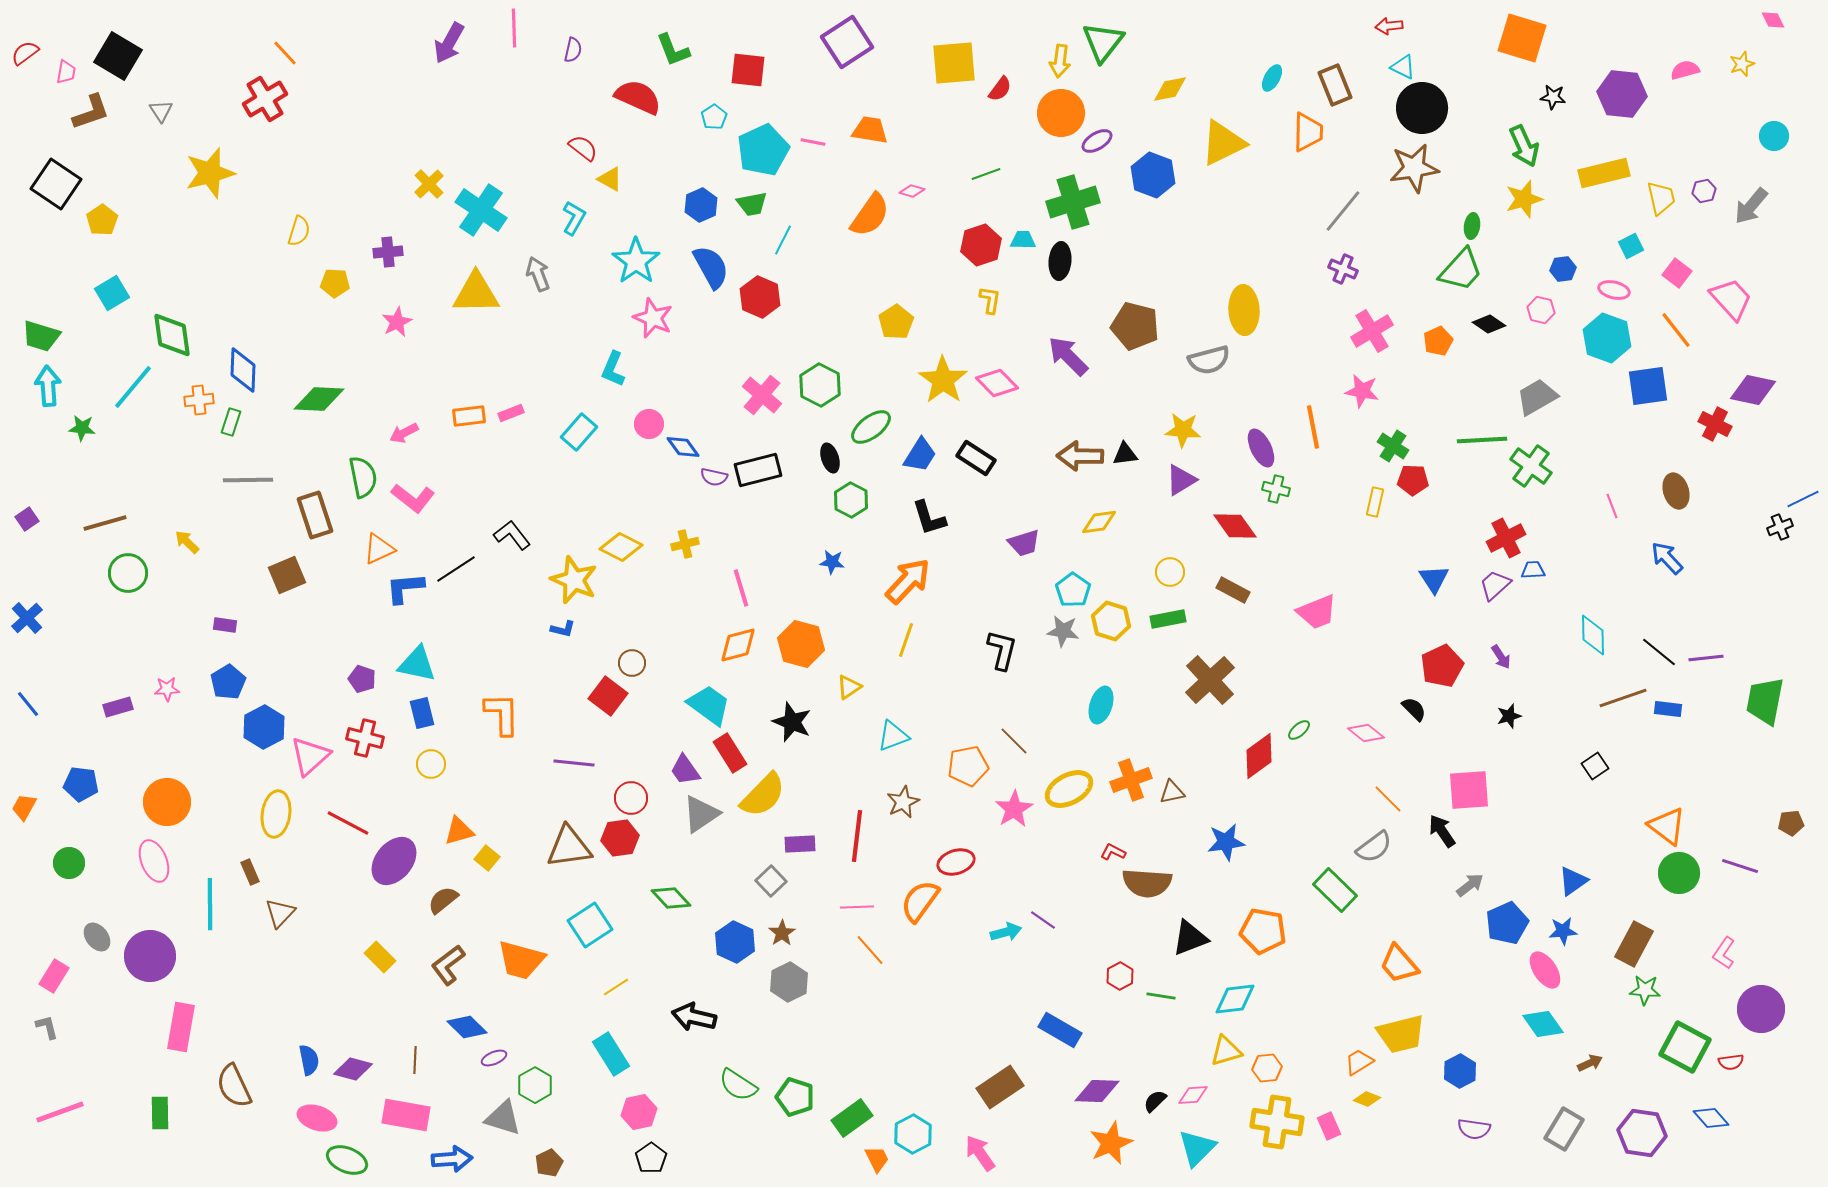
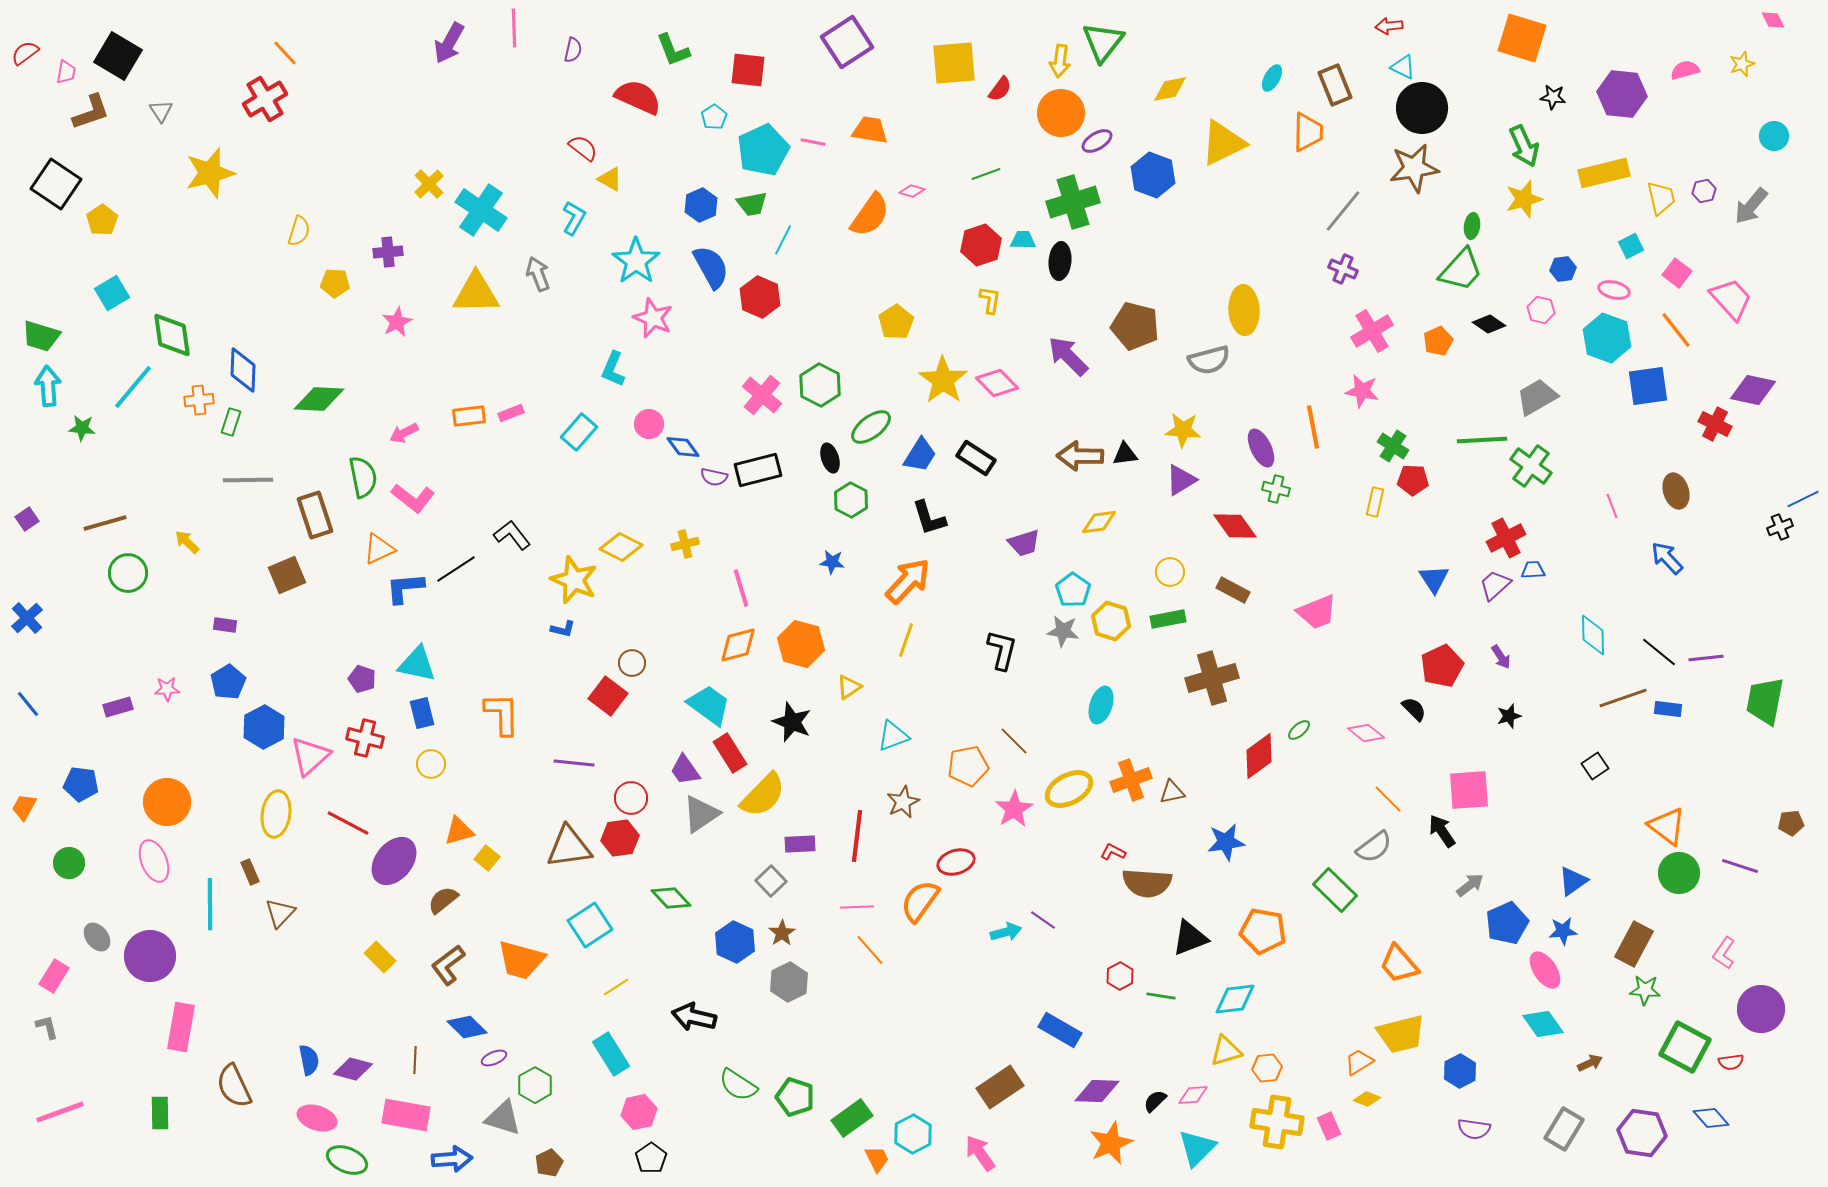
brown cross at (1210, 680): moved 2 px right, 2 px up; rotated 27 degrees clockwise
